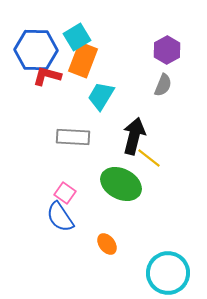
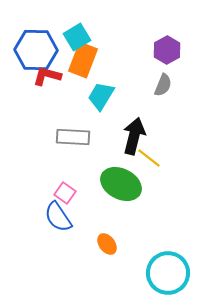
blue semicircle: moved 2 px left
